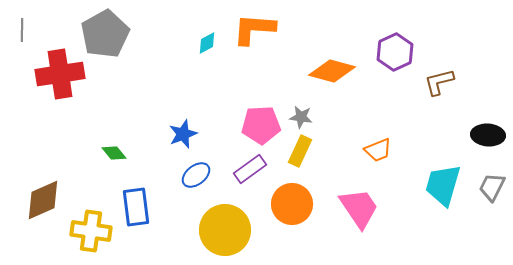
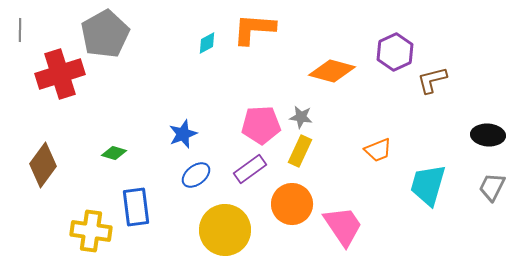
gray line: moved 2 px left
red cross: rotated 9 degrees counterclockwise
brown L-shape: moved 7 px left, 2 px up
green diamond: rotated 35 degrees counterclockwise
cyan trapezoid: moved 15 px left
brown diamond: moved 35 px up; rotated 30 degrees counterclockwise
pink trapezoid: moved 16 px left, 18 px down
